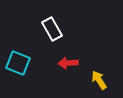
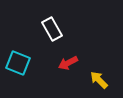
red arrow: rotated 24 degrees counterclockwise
yellow arrow: rotated 12 degrees counterclockwise
